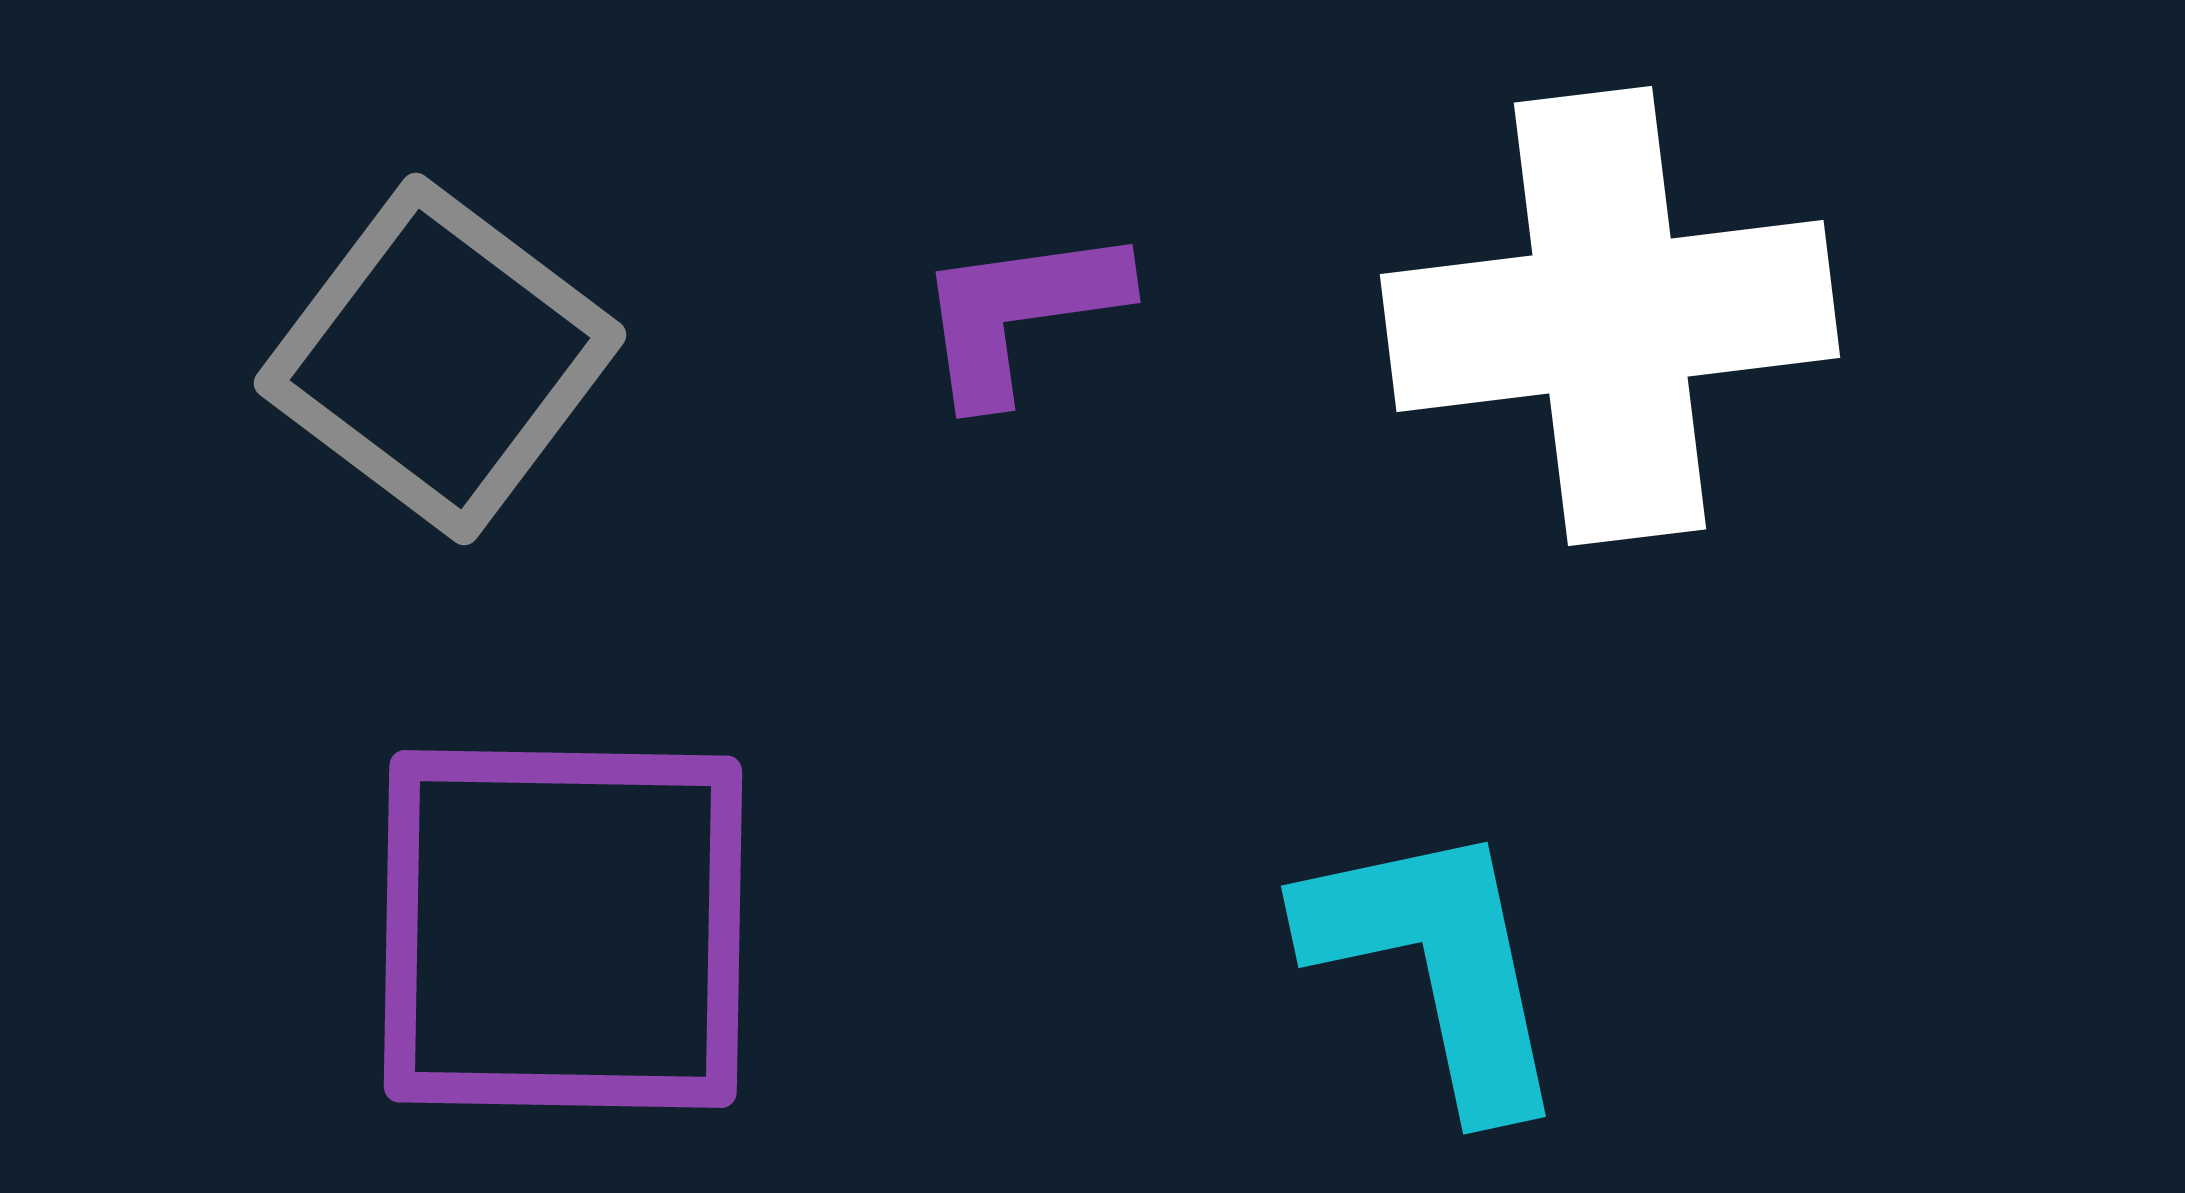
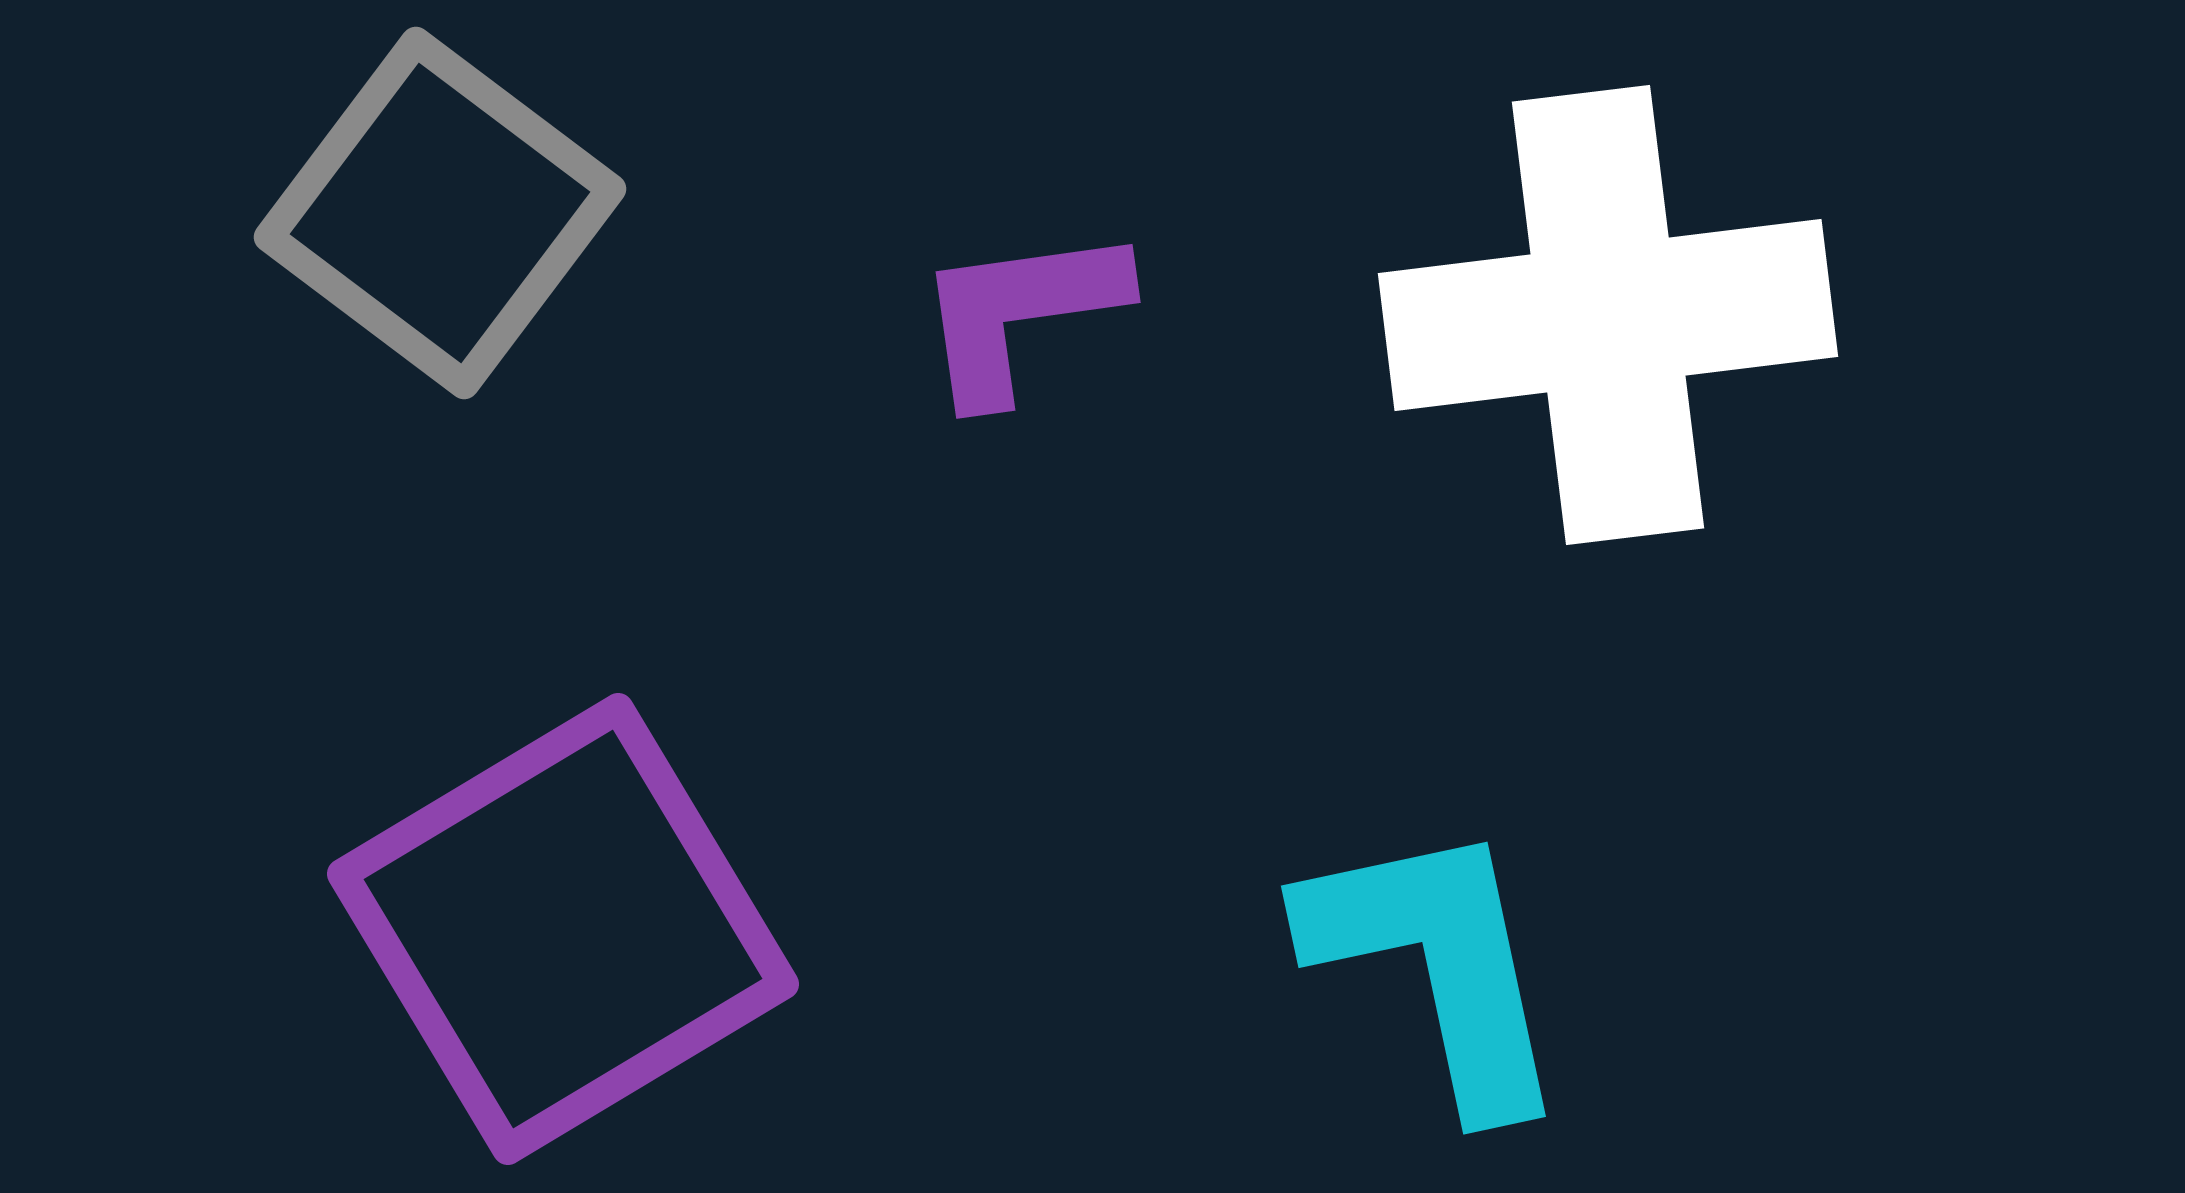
white cross: moved 2 px left, 1 px up
gray square: moved 146 px up
purple square: rotated 32 degrees counterclockwise
